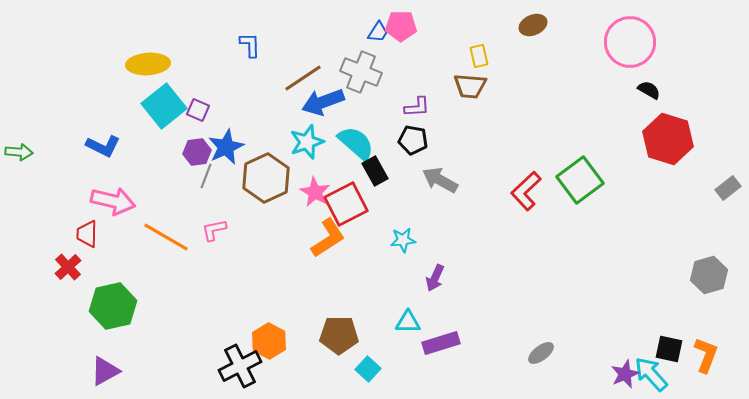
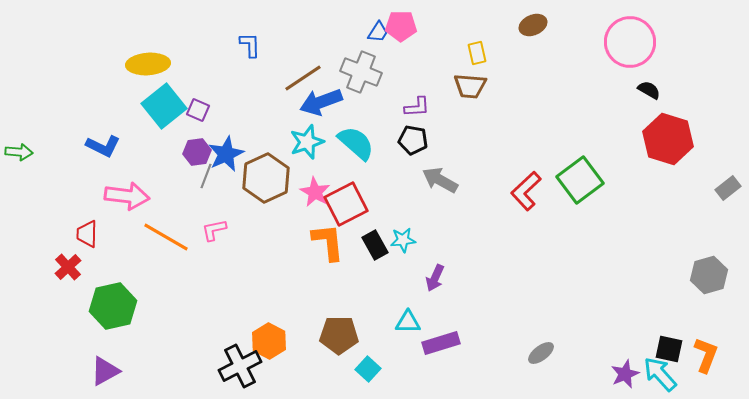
yellow rectangle at (479, 56): moved 2 px left, 3 px up
blue arrow at (323, 102): moved 2 px left
blue star at (226, 147): moved 7 px down
black rectangle at (375, 171): moved 74 px down
pink arrow at (113, 201): moved 14 px right, 5 px up; rotated 6 degrees counterclockwise
orange L-shape at (328, 238): moved 4 px down; rotated 63 degrees counterclockwise
cyan arrow at (651, 374): moved 9 px right
